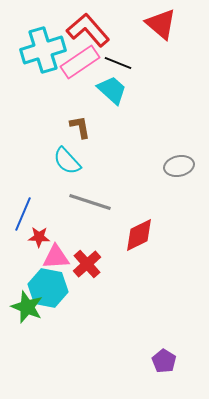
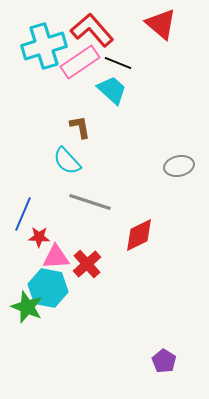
red L-shape: moved 4 px right
cyan cross: moved 1 px right, 4 px up
